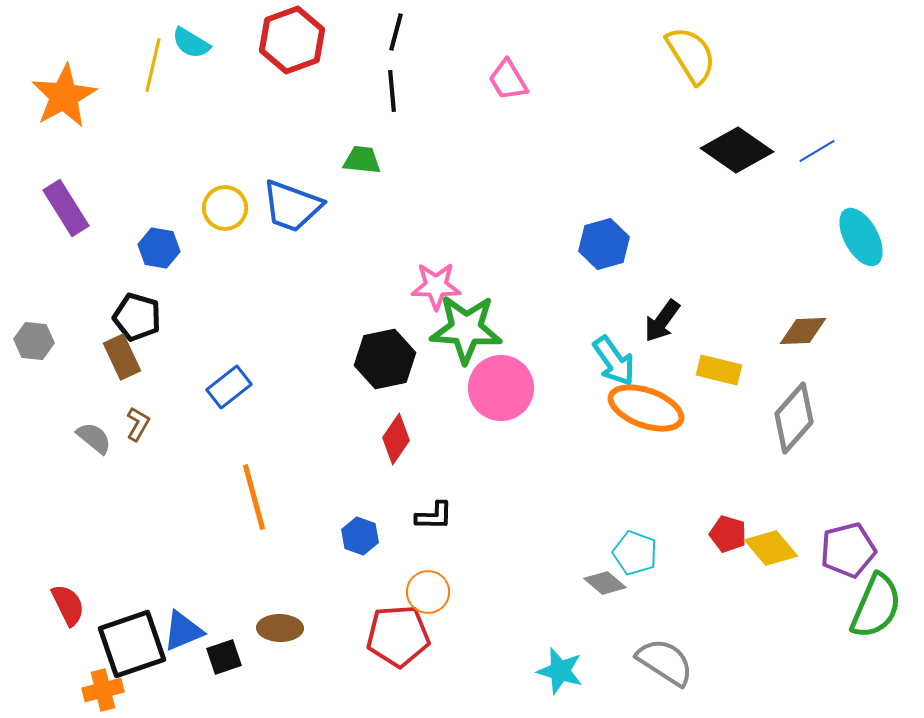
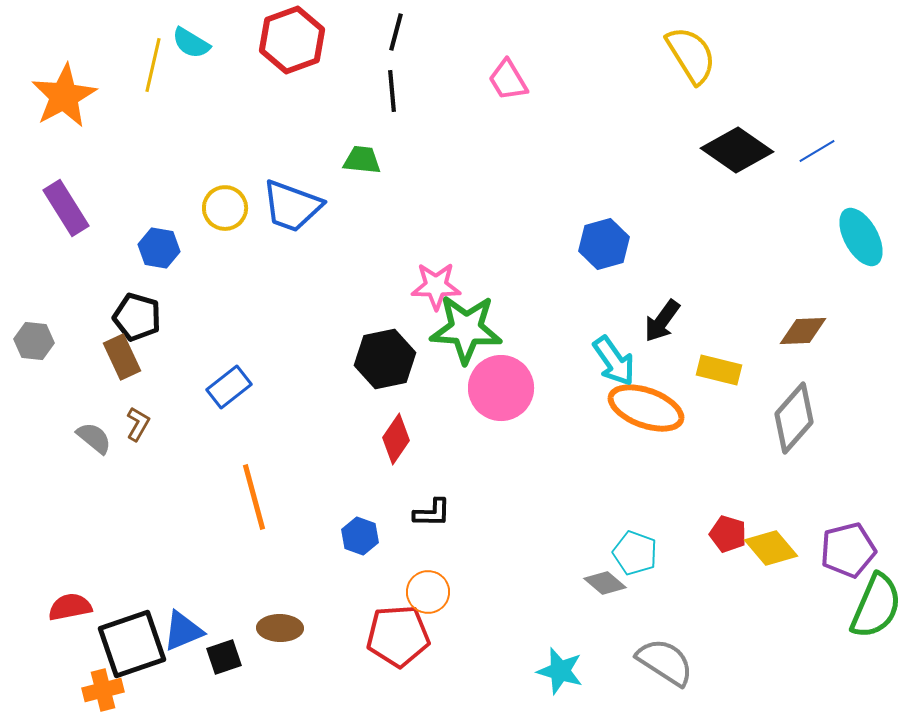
black L-shape at (434, 516): moved 2 px left, 3 px up
red semicircle at (68, 605): moved 2 px right, 2 px down; rotated 75 degrees counterclockwise
